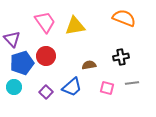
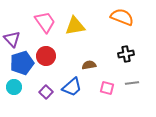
orange semicircle: moved 2 px left, 1 px up
black cross: moved 5 px right, 3 px up
